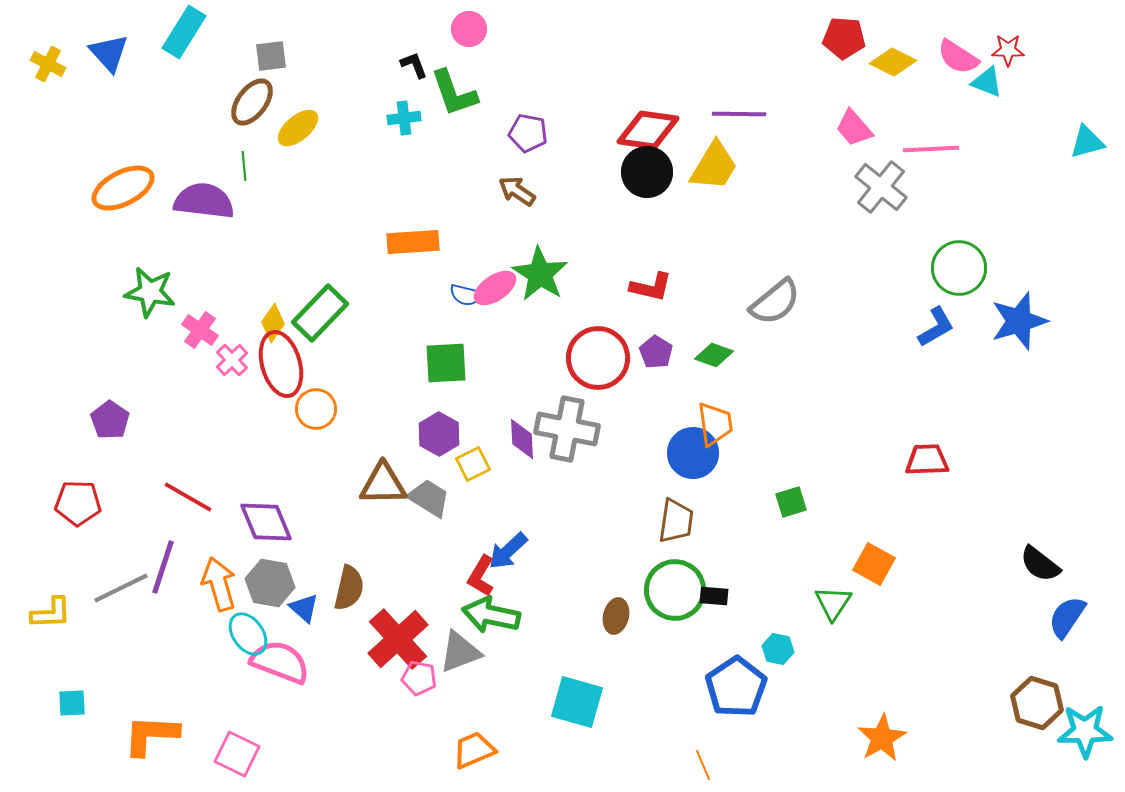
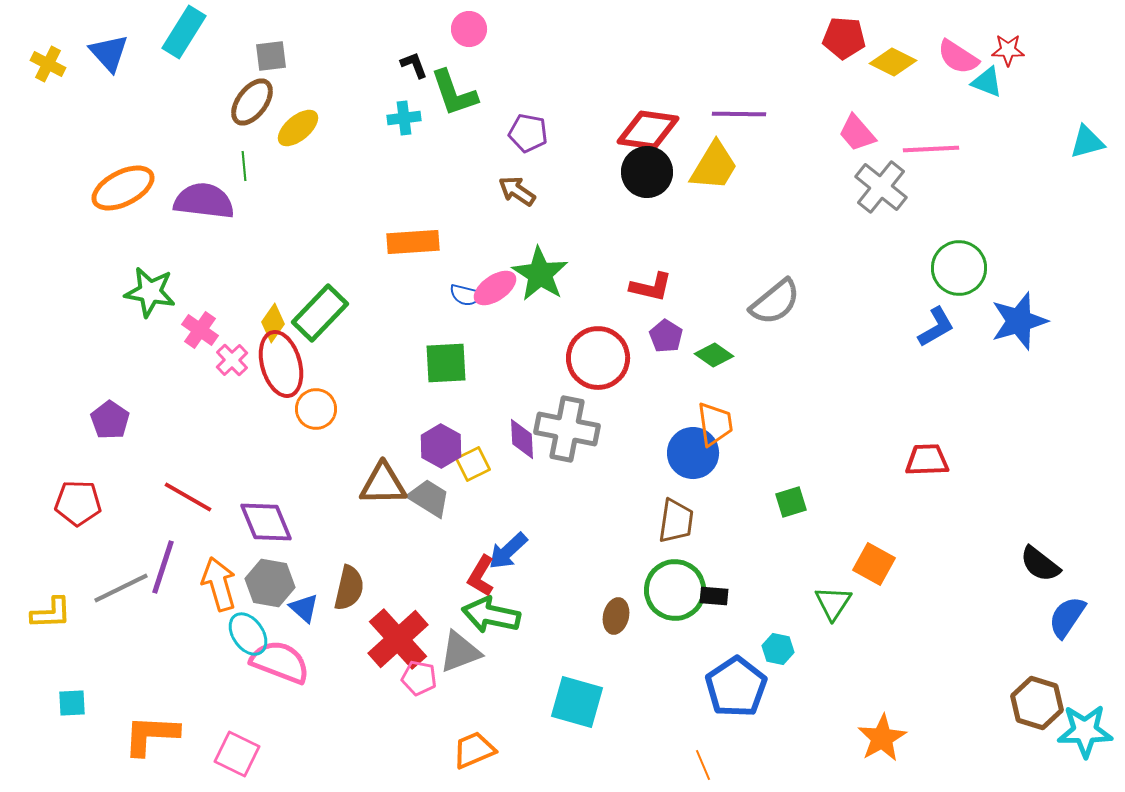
pink trapezoid at (854, 128): moved 3 px right, 5 px down
purple pentagon at (656, 352): moved 10 px right, 16 px up
green diamond at (714, 355): rotated 15 degrees clockwise
purple hexagon at (439, 434): moved 2 px right, 12 px down
